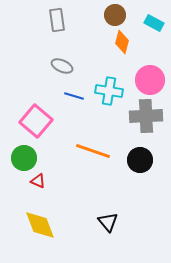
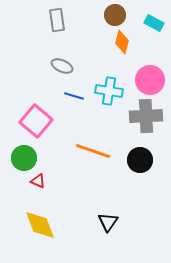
black triangle: rotated 15 degrees clockwise
